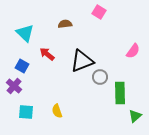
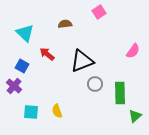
pink square: rotated 24 degrees clockwise
gray circle: moved 5 px left, 7 px down
cyan square: moved 5 px right
